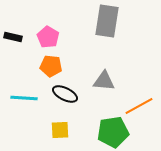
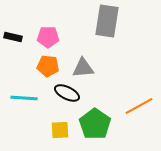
pink pentagon: rotated 30 degrees counterclockwise
orange pentagon: moved 3 px left
gray triangle: moved 21 px left, 13 px up; rotated 10 degrees counterclockwise
black ellipse: moved 2 px right, 1 px up
green pentagon: moved 18 px left, 8 px up; rotated 28 degrees counterclockwise
